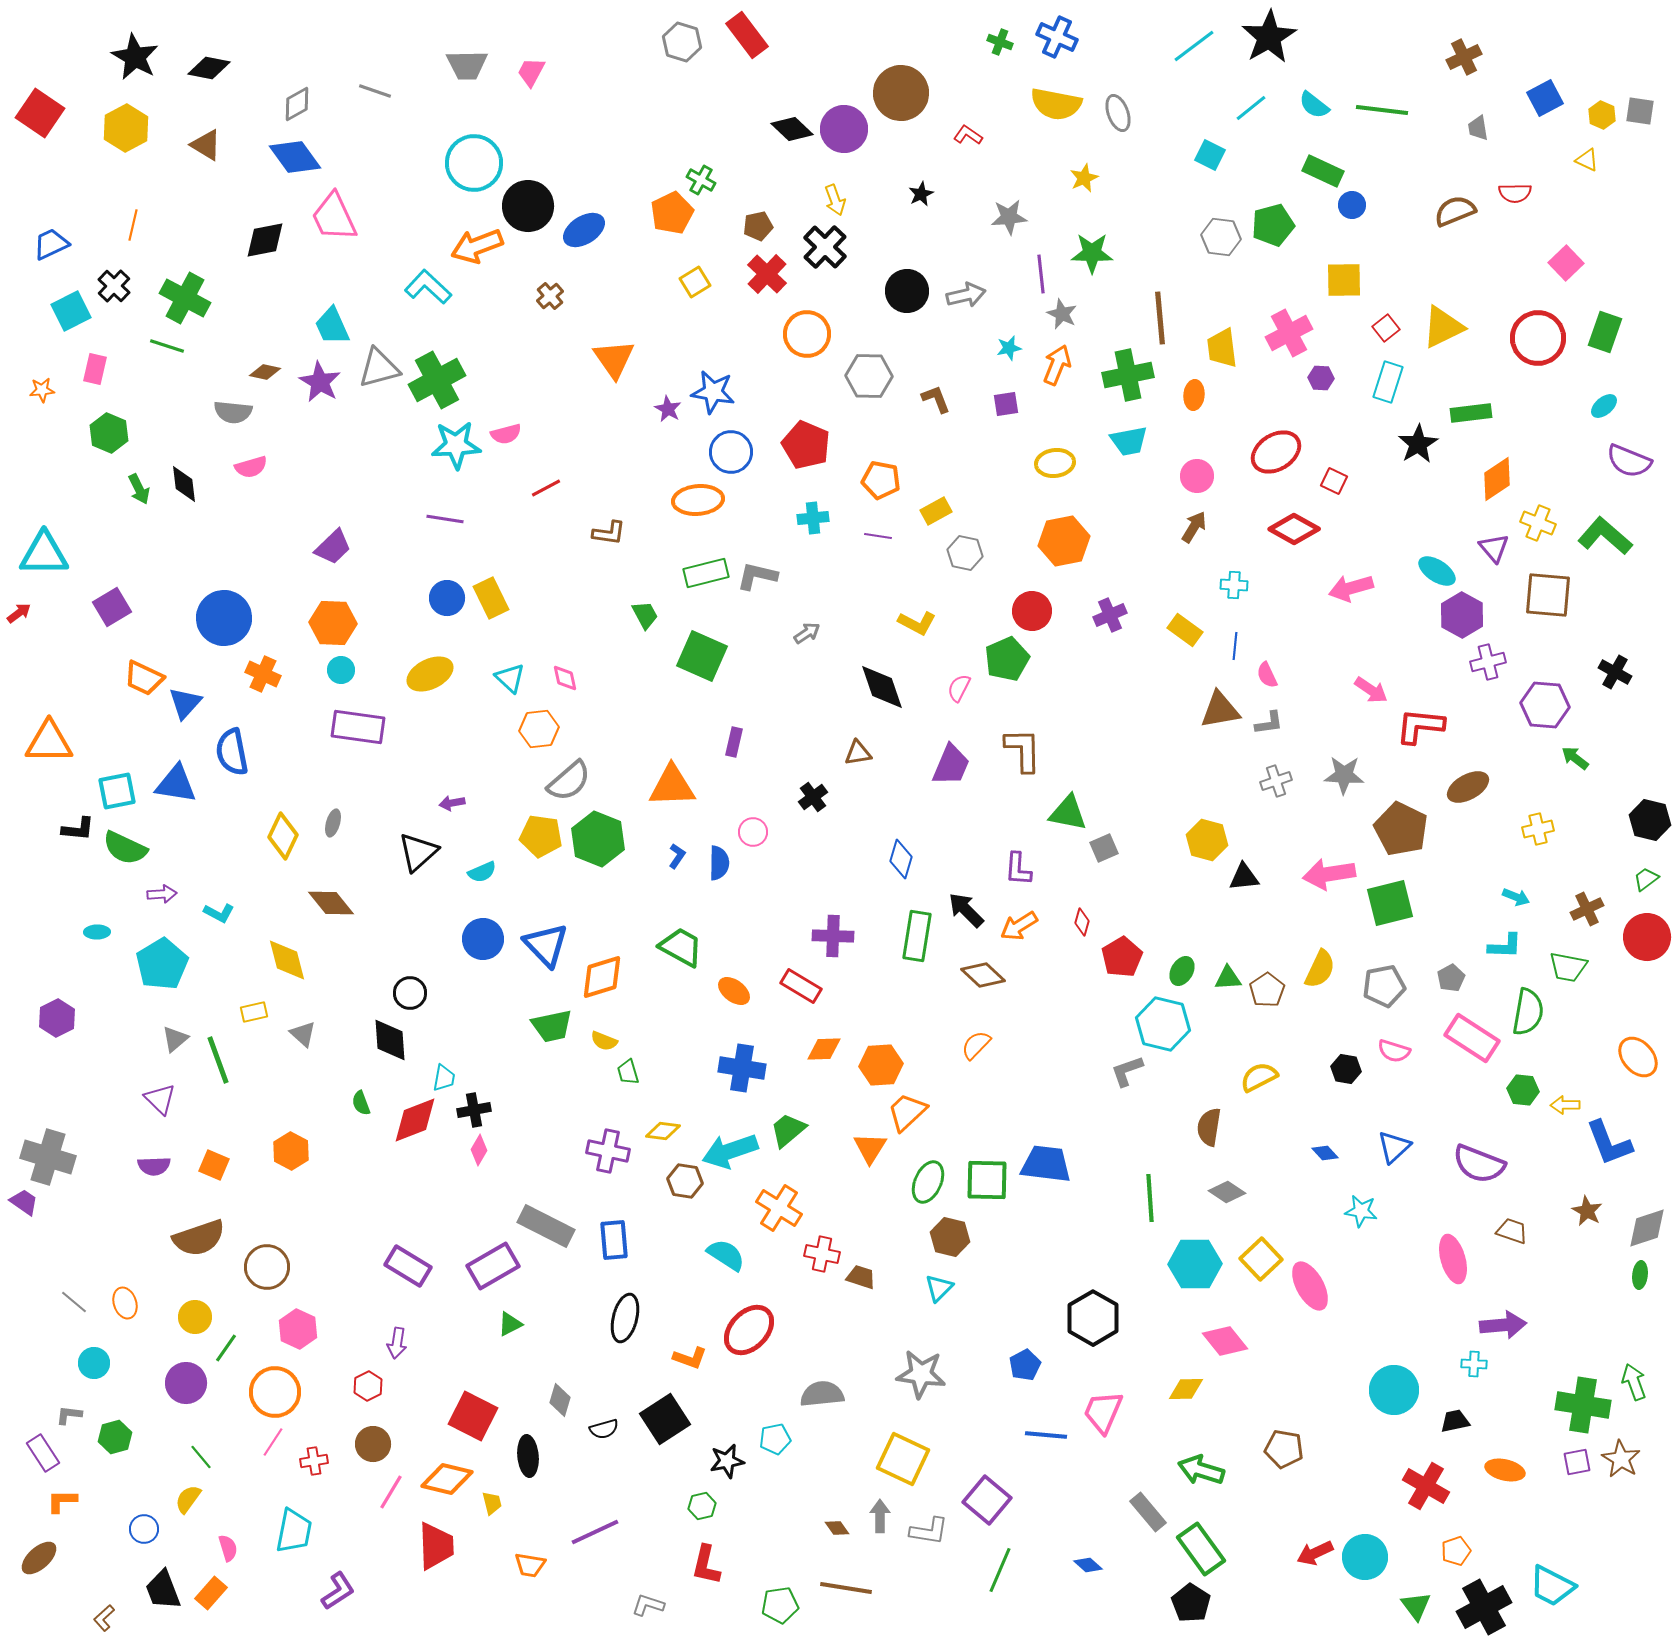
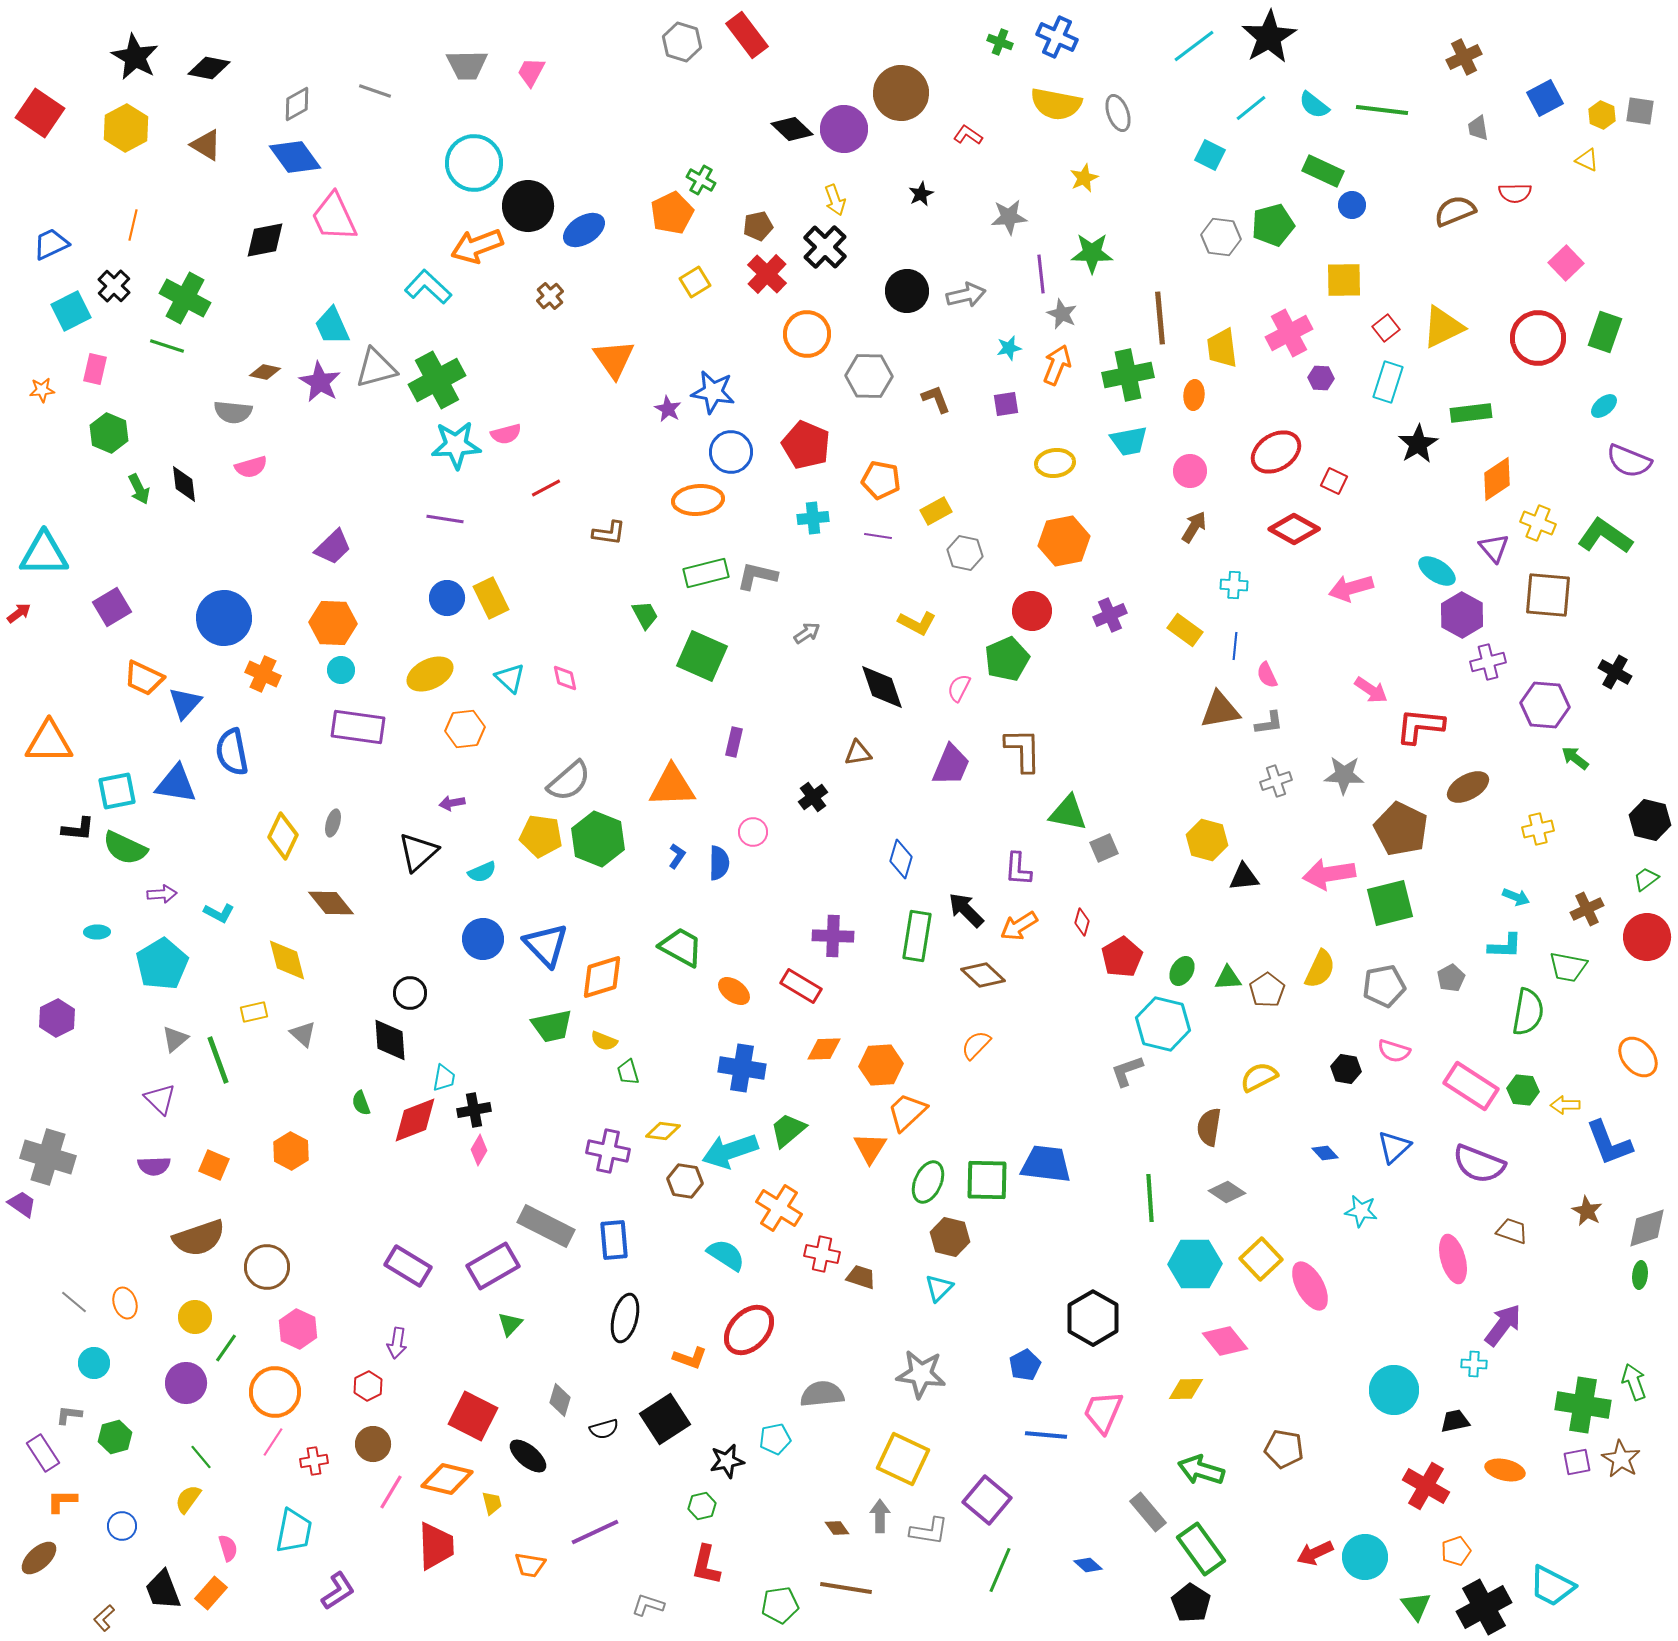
gray triangle at (379, 368): moved 3 px left
pink circle at (1197, 476): moved 7 px left, 5 px up
green L-shape at (1605, 536): rotated 6 degrees counterclockwise
orange hexagon at (539, 729): moved 74 px left
pink rectangle at (1472, 1038): moved 1 px left, 48 px down
purple trapezoid at (24, 1202): moved 2 px left, 2 px down
green triangle at (510, 1324): rotated 20 degrees counterclockwise
purple arrow at (1503, 1325): rotated 48 degrees counterclockwise
black ellipse at (528, 1456): rotated 45 degrees counterclockwise
blue circle at (144, 1529): moved 22 px left, 3 px up
